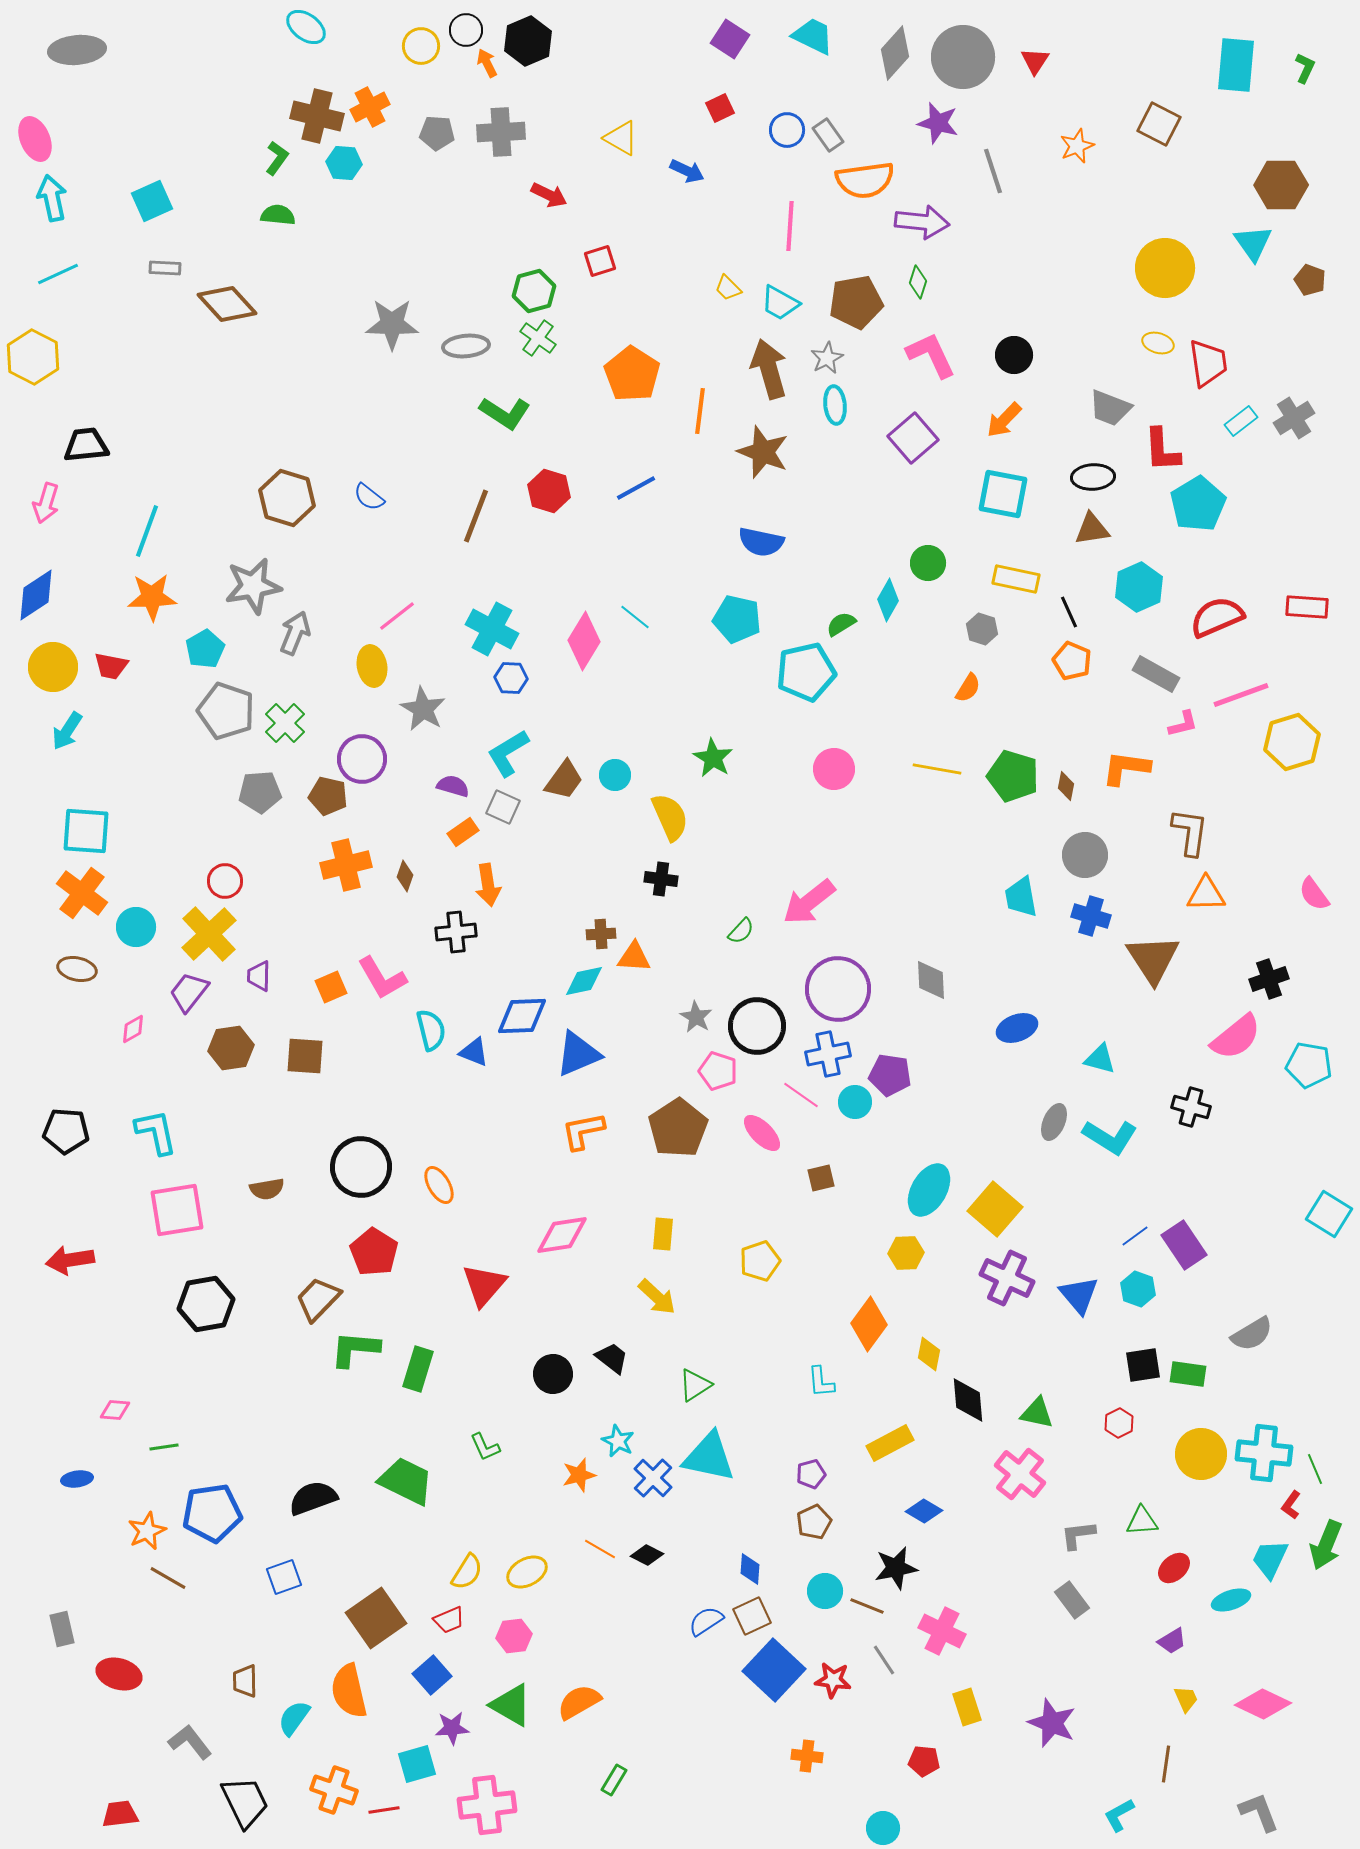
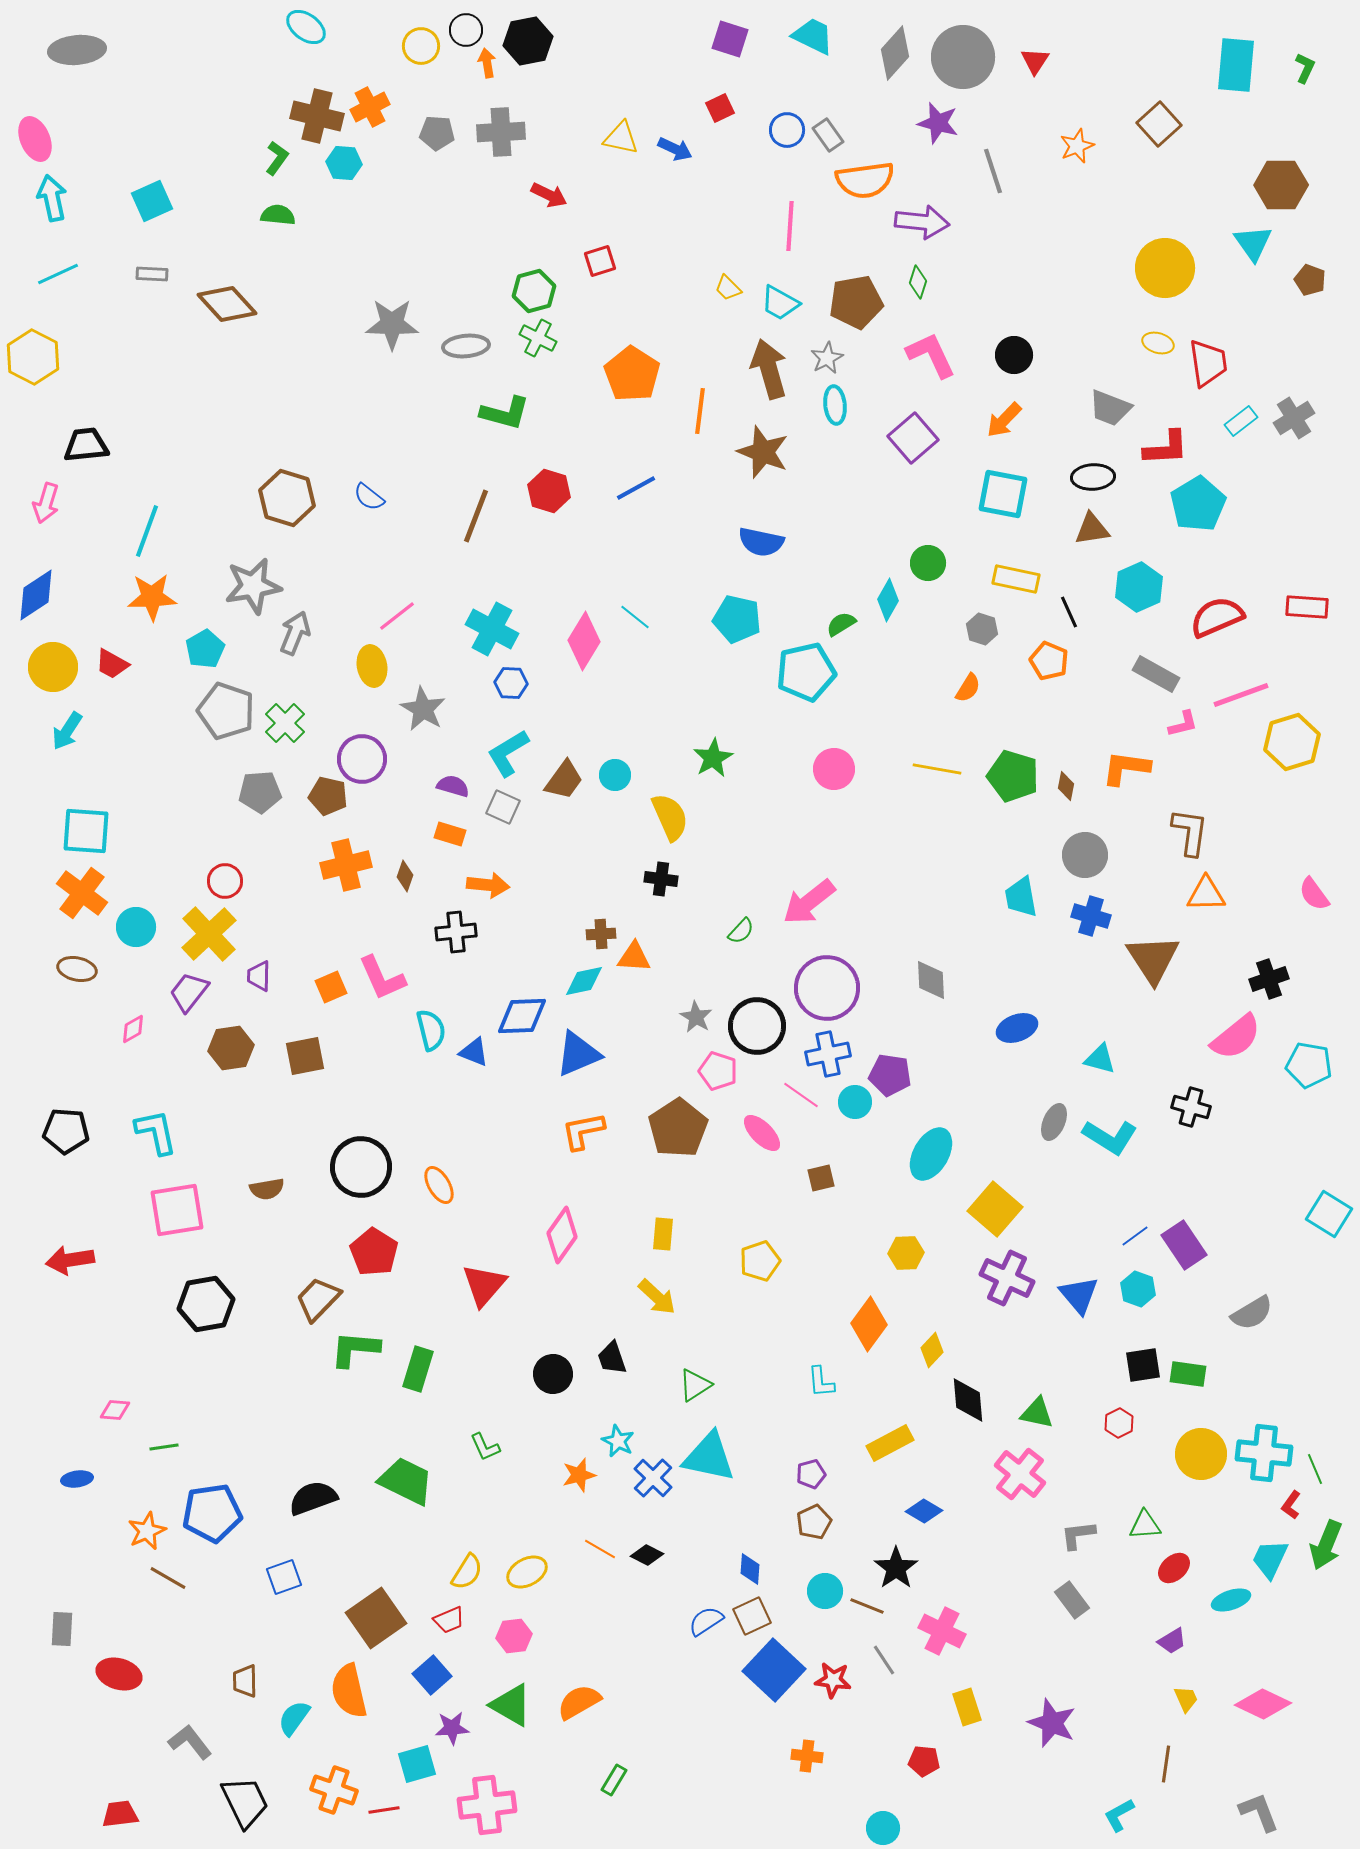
purple square at (730, 39): rotated 15 degrees counterclockwise
black hexagon at (528, 41): rotated 12 degrees clockwise
orange arrow at (487, 63): rotated 16 degrees clockwise
brown square at (1159, 124): rotated 21 degrees clockwise
yellow triangle at (621, 138): rotated 18 degrees counterclockwise
blue arrow at (687, 171): moved 12 px left, 22 px up
gray rectangle at (165, 268): moved 13 px left, 6 px down
green cross at (538, 338): rotated 9 degrees counterclockwise
green L-shape at (505, 413): rotated 18 degrees counterclockwise
red L-shape at (1162, 450): moved 4 px right, 2 px up; rotated 90 degrees counterclockwise
orange pentagon at (1072, 661): moved 23 px left
red trapezoid at (111, 666): moved 1 px right, 2 px up; rotated 18 degrees clockwise
blue hexagon at (511, 678): moved 5 px down
green star at (713, 758): rotated 12 degrees clockwise
orange rectangle at (463, 832): moved 13 px left, 2 px down; rotated 52 degrees clockwise
orange arrow at (488, 885): rotated 75 degrees counterclockwise
pink L-shape at (382, 978): rotated 6 degrees clockwise
purple circle at (838, 989): moved 11 px left, 1 px up
brown square at (305, 1056): rotated 15 degrees counterclockwise
cyan ellipse at (929, 1190): moved 2 px right, 36 px up
pink diamond at (562, 1235): rotated 46 degrees counterclockwise
gray semicircle at (1252, 1334): moved 21 px up
yellow diamond at (929, 1354): moved 3 px right, 4 px up; rotated 32 degrees clockwise
black trapezoid at (612, 1358): rotated 147 degrees counterclockwise
green triangle at (1142, 1521): moved 3 px right, 4 px down
black star at (896, 1568): rotated 24 degrees counterclockwise
gray rectangle at (62, 1629): rotated 16 degrees clockwise
